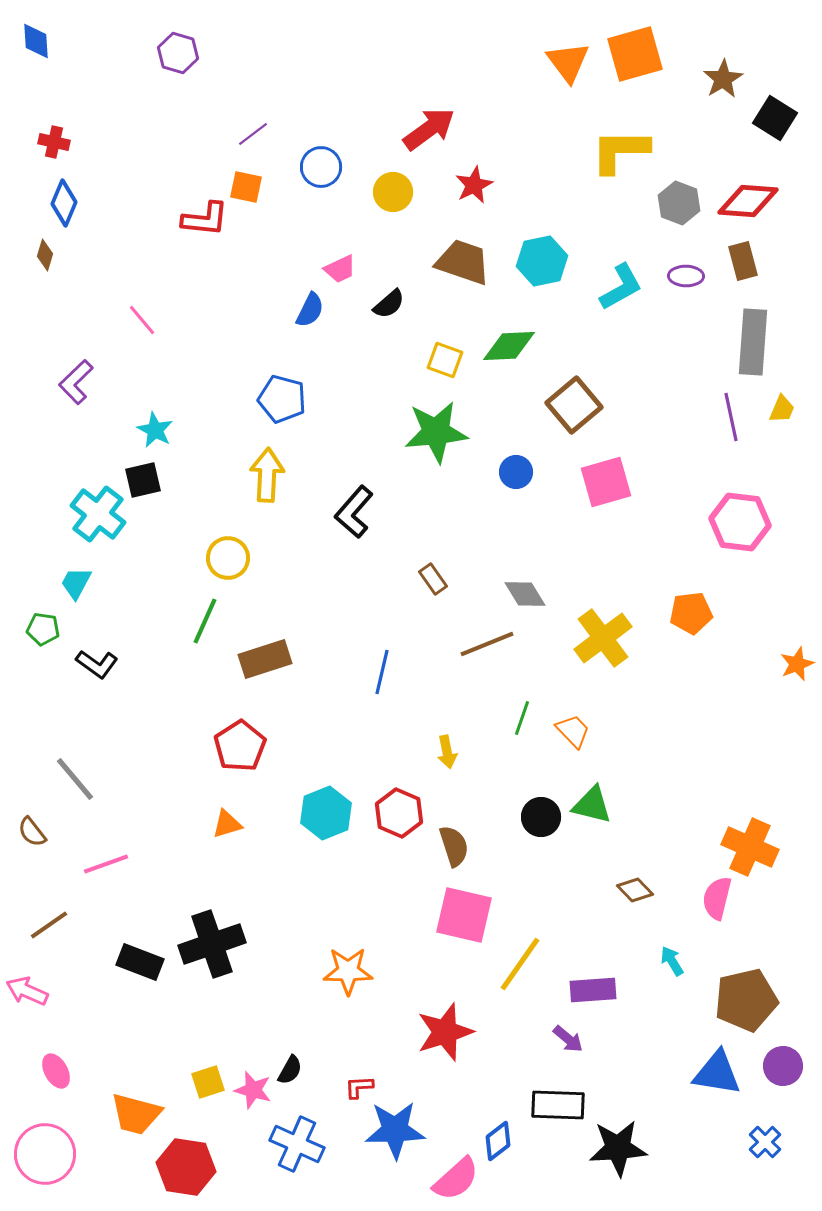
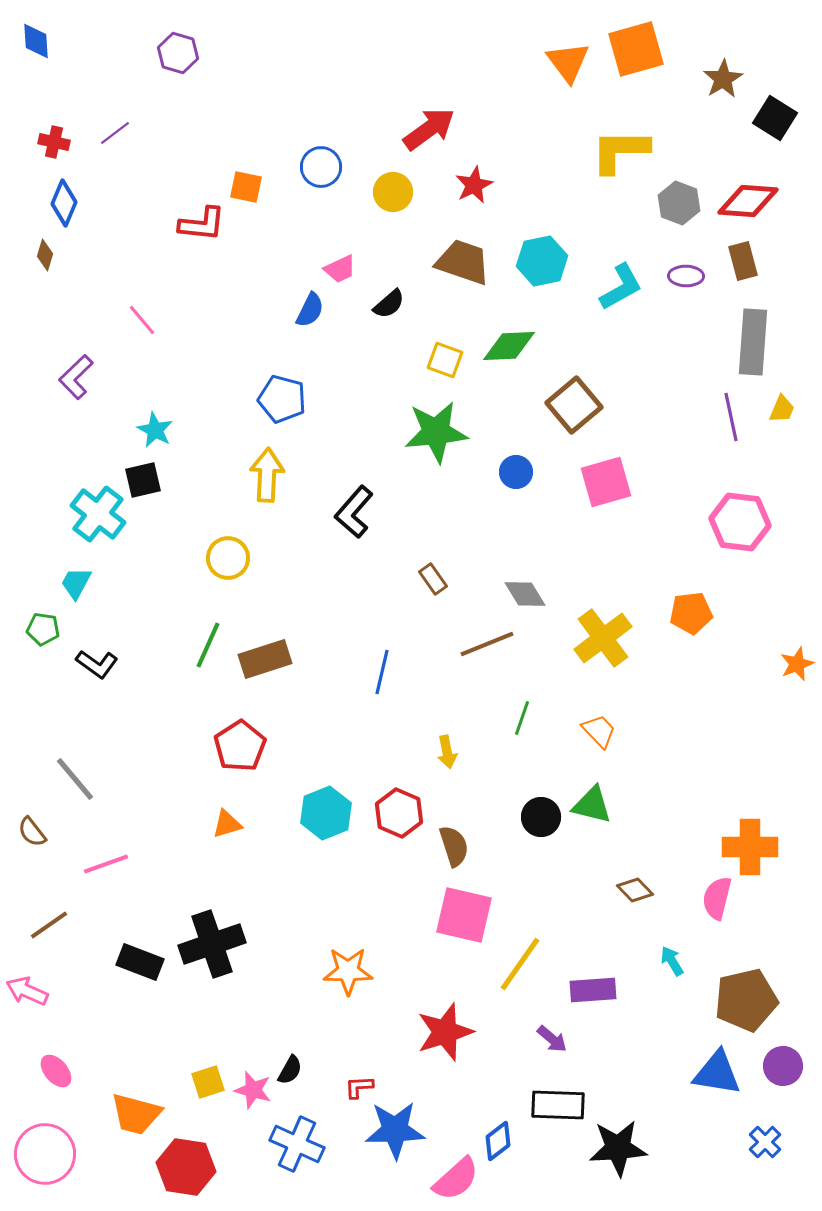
orange square at (635, 54): moved 1 px right, 5 px up
purple line at (253, 134): moved 138 px left, 1 px up
red L-shape at (205, 219): moved 3 px left, 5 px down
purple L-shape at (76, 382): moved 5 px up
green line at (205, 621): moved 3 px right, 24 px down
orange trapezoid at (573, 731): moved 26 px right
orange cross at (750, 847): rotated 24 degrees counterclockwise
purple arrow at (568, 1039): moved 16 px left
pink ellipse at (56, 1071): rotated 12 degrees counterclockwise
